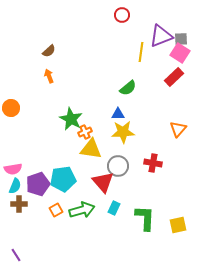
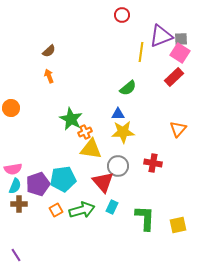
cyan rectangle: moved 2 px left, 1 px up
